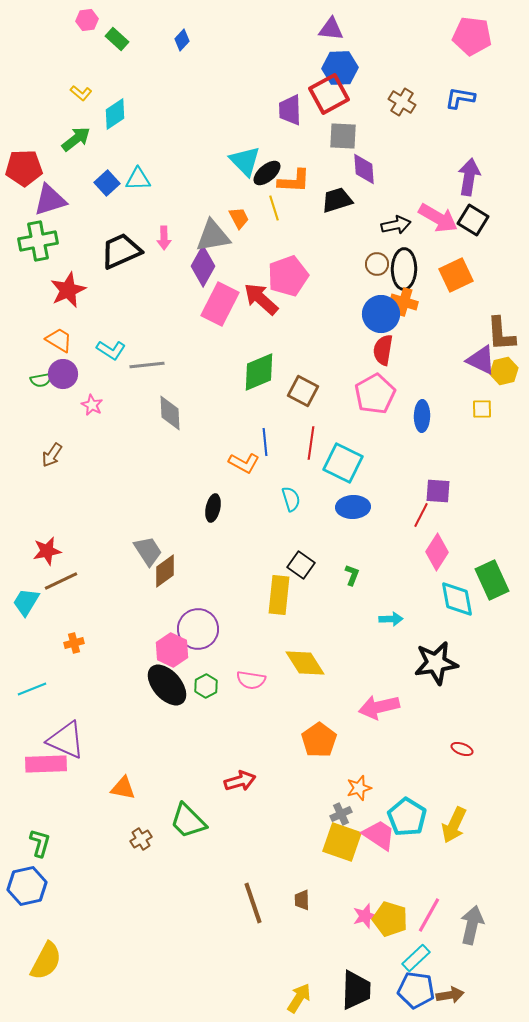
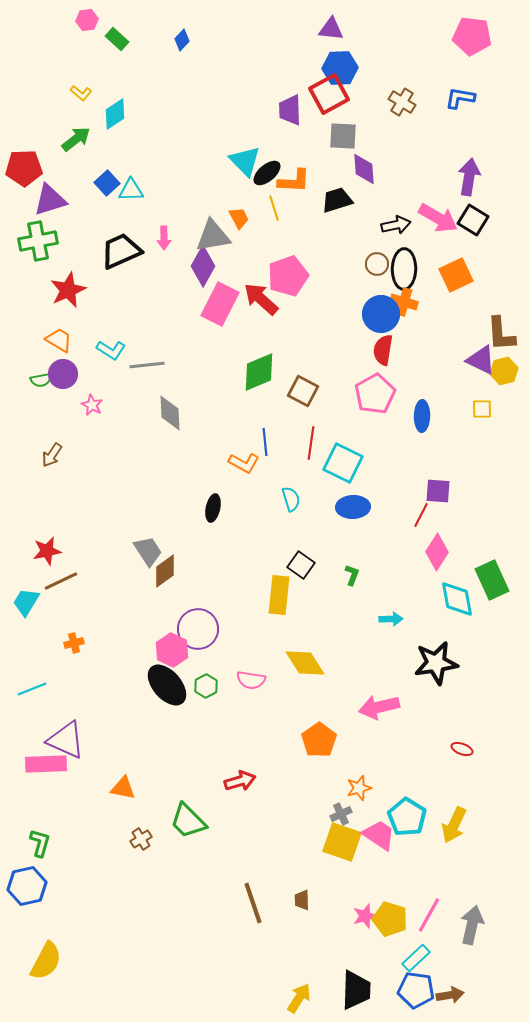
cyan triangle at (138, 179): moved 7 px left, 11 px down
